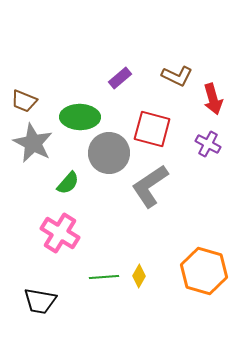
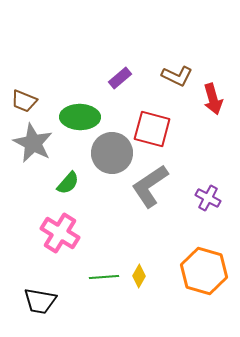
purple cross: moved 54 px down
gray circle: moved 3 px right
